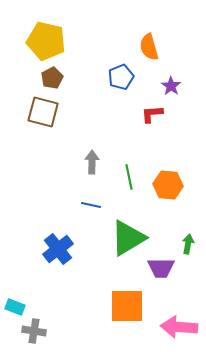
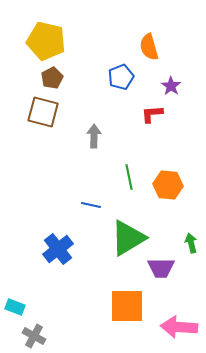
gray arrow: moved 2 px right, 26 px up
green arrow: moved 3 px right, 1 px up; rotated 24 degrees counterclockwise
gray cross: moved 5 px down; rotated 20 degrees clockwise
